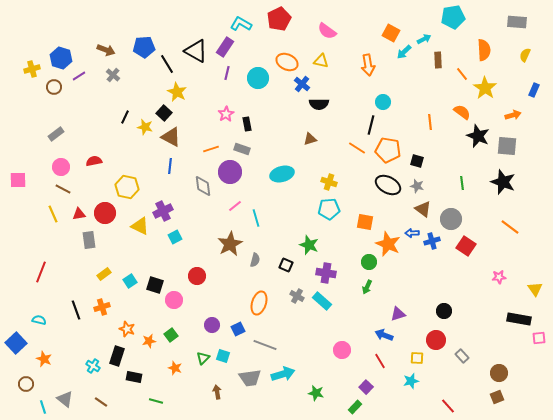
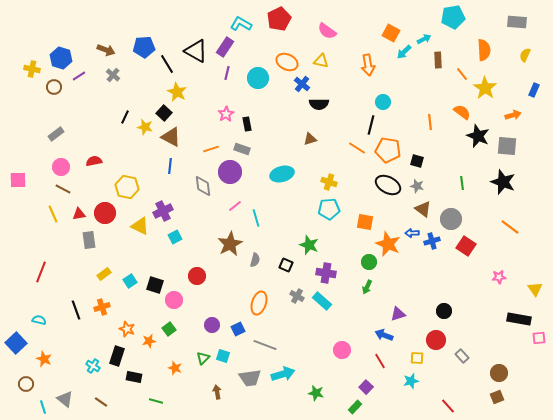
yellow cross at (32, 69): rotated 28 degrees clockwise
green square at (171, 335): moved 2 px left, 6 px up
